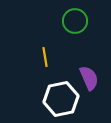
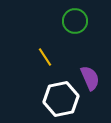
yellow line: rotated 24 degrees counterclockwise
purple semicircle: moved 1 px right
